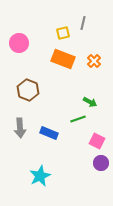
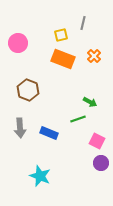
yellow square: moved 2 px left, 2 px down
pink circle: moved 1 px left
orange cross: moved 5 px up
cyan star: rotated 25 degrees counterclockwise
